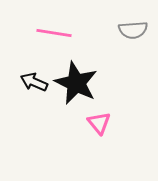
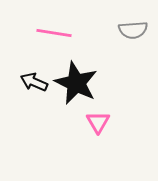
pink triangle: moved 1 px left, 1 px up; rotated 10 degrees clockwise
